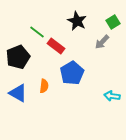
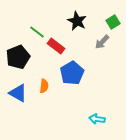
cyan arrow: moved 15 px left, 23 px down
